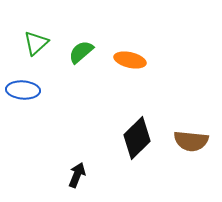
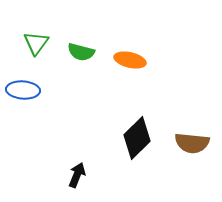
green triangle: rotated 12 degrees counterclockwise
green semicircle: rotated 124 degrees counterclockwise
brown semicircle: moved 1 px right, 2 px down
